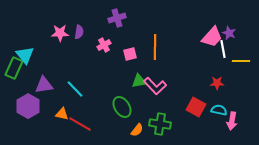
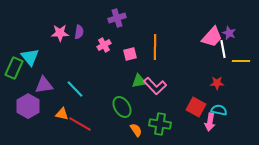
cyan triangle: moved 5 px right, 2 px down
pink arrow: moved 22 px left, 1 px down
orange semicircle: moved 1 px left; rotated 72 degrees counterclockwise
